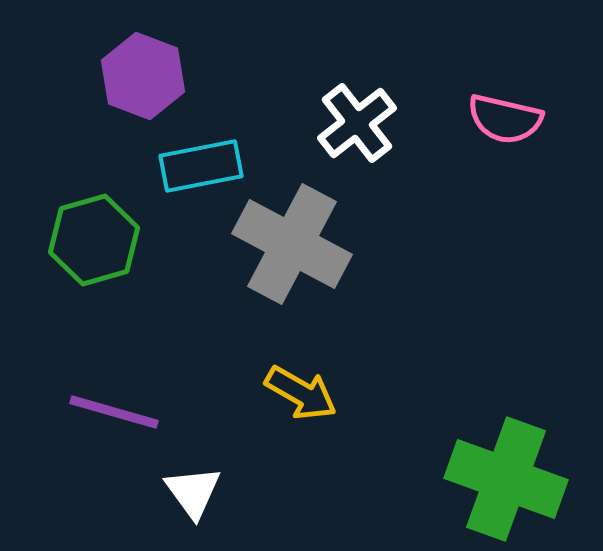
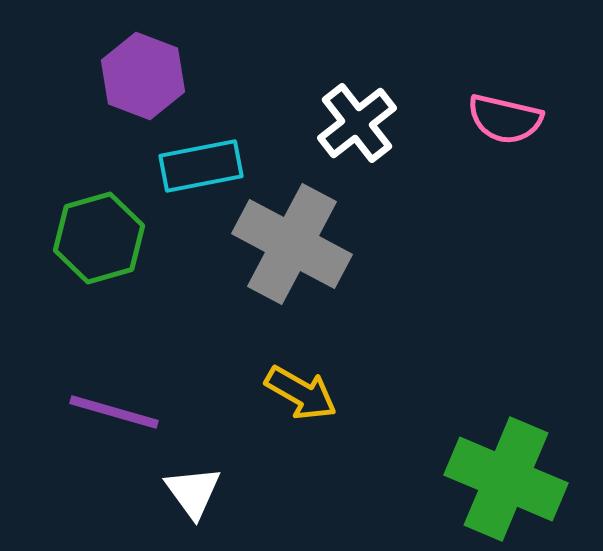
green hexagon: moved 5 px right, 2 px up
green cross: rotated 3 degrees clockwise
